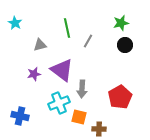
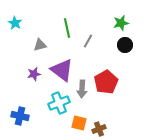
red pentagon: moved 14 px left, 15 px up
orange square: moved 6 px down
brown cross: rotated 24 degrees counterclockwise
